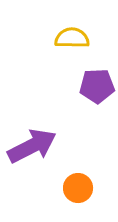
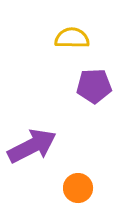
purple pentagon: moved 3 px left
